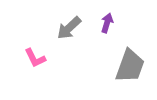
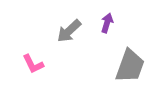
gray arrow: moved 3 px down
pink L-shape: moved 2 px left, 6 px down
